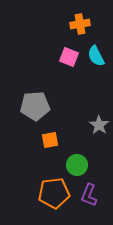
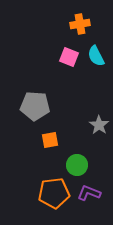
gray pentagon: rotated 8 degrees clockwise
purple L-shape: moved 2 px up; rotated 90 degrees clockwise
